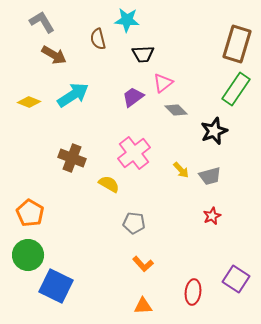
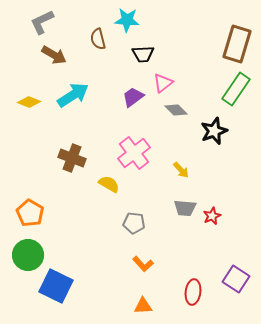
gray L-shape: rotated 84 degrees counterclockwise
gray trapezoid: moved 25 px left, 32 px down; rotated 20 degrees clockwise
